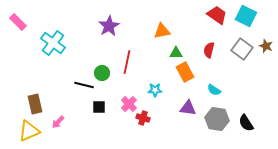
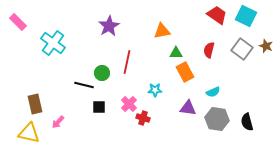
cyan semicircle: moved 1 px left, 2 px down; rotated 56 degrees counterclockwise
black semicircle: moved 1 px right, 1 px up; rotated 18 degrees clockwise
yellow triangle: moved 2 px down; rotated 35 degrees clockwise
